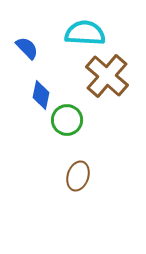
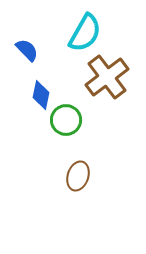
cyan semicircle: rotated 117 degrees clockwise
blue semicircle: moved 2 px down
brown cross: moved 1 px down; rotated 12 degrees clockwise
green circle: moved 1 px left
